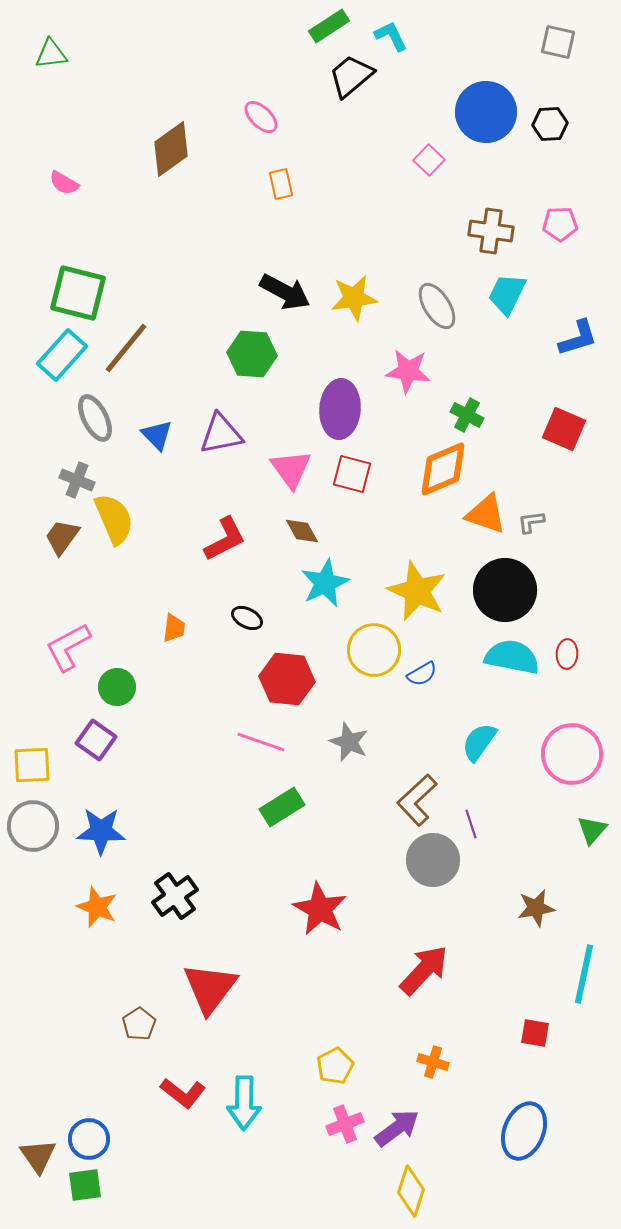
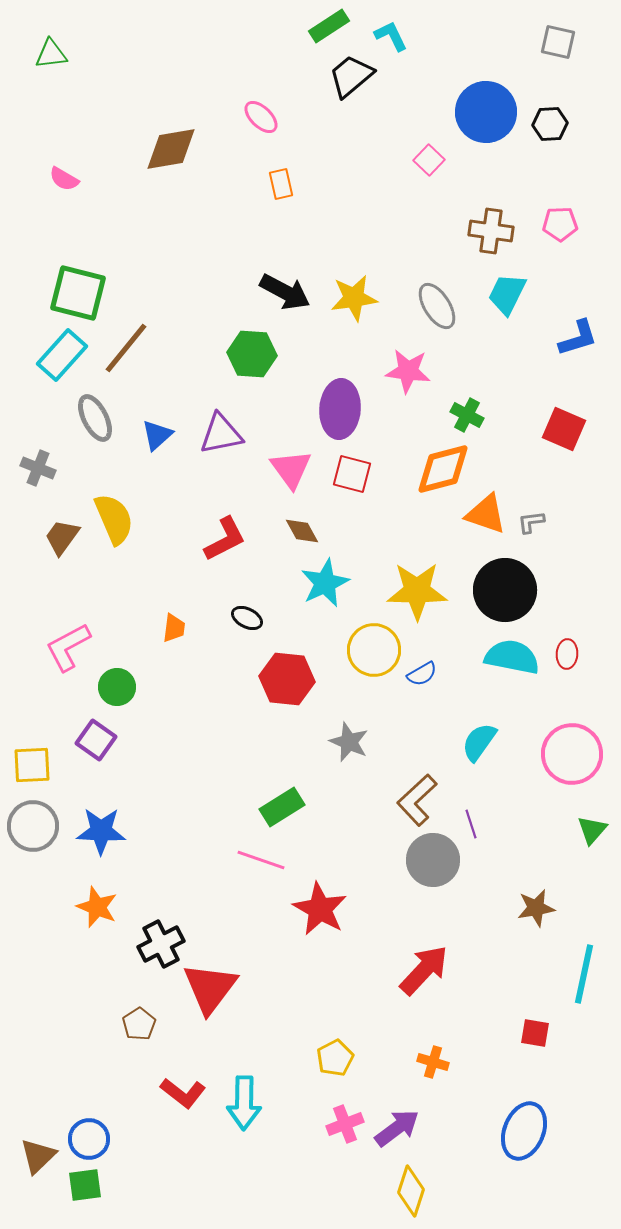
brown diamond at (171, 149): rotated 26 degrees clockwise
pink semicircle at (64, 183): moved 4 px up
blue triangle at (157, 435): rotated 32 degrees clockwise
orange diamond at (443, 469): rotated 8 degrees clockwise
gray cross at (77, 480): moved 39 px left, 12 px up
yellow star at (417, 591): rotated 24 degrees counterclockwise
pink line at (261, 742): moved 118 px down
black cross at (175, 896): moved 14 px left, 48 px down; rotated 9 degrees clockwise
yellow pentagon at (335, 1066): moved 8 px up
brown triangle at (38, 1156): rotated 21 degrees clockwise
